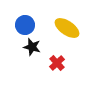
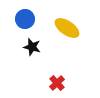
blue circle: moved 6 px up
red cross: moved 20 px down
